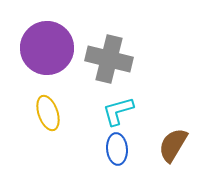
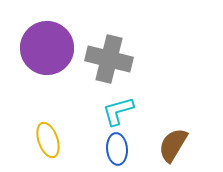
yellow ellipse: moved 27 px down
